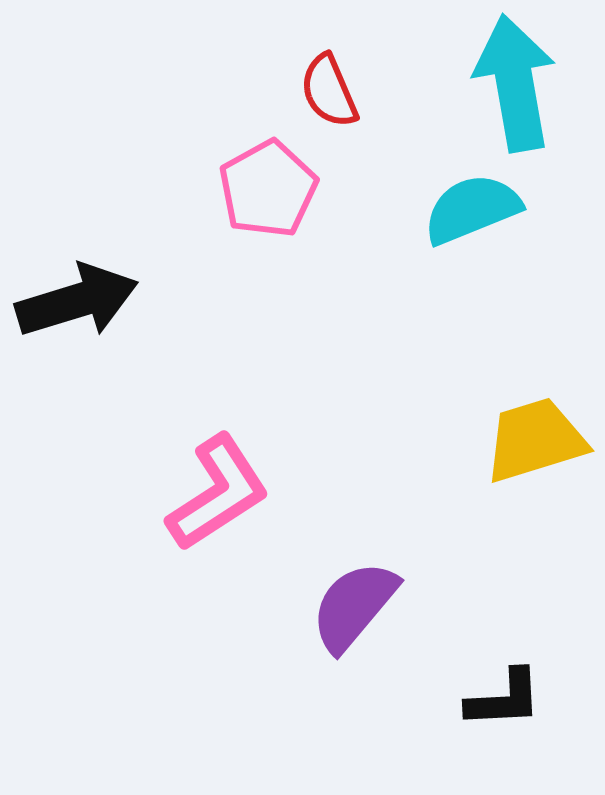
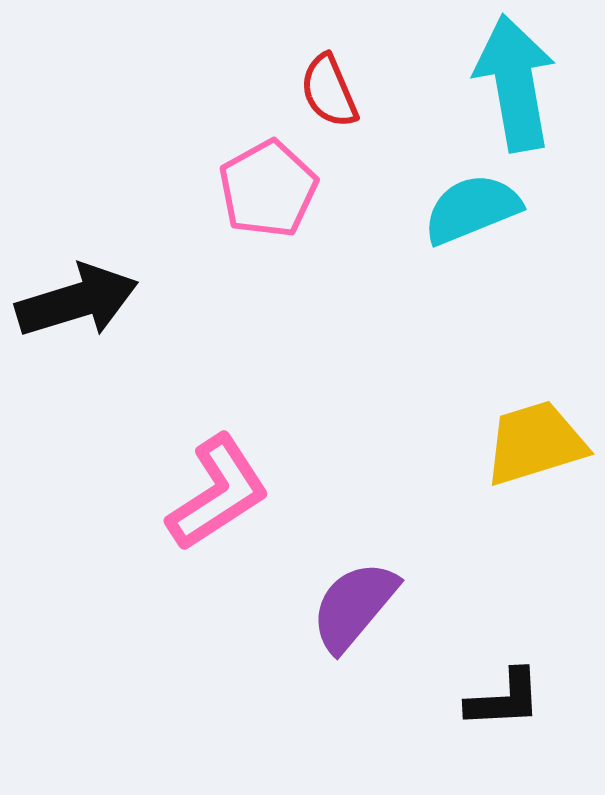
yellow trapezoid: moved 3 px down
